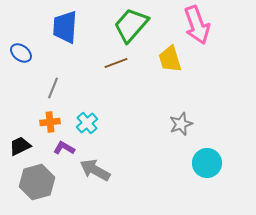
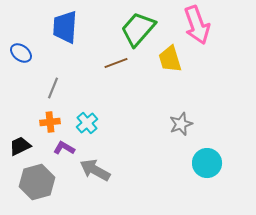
green trapezoid: moved 7 px right, 4 px down
